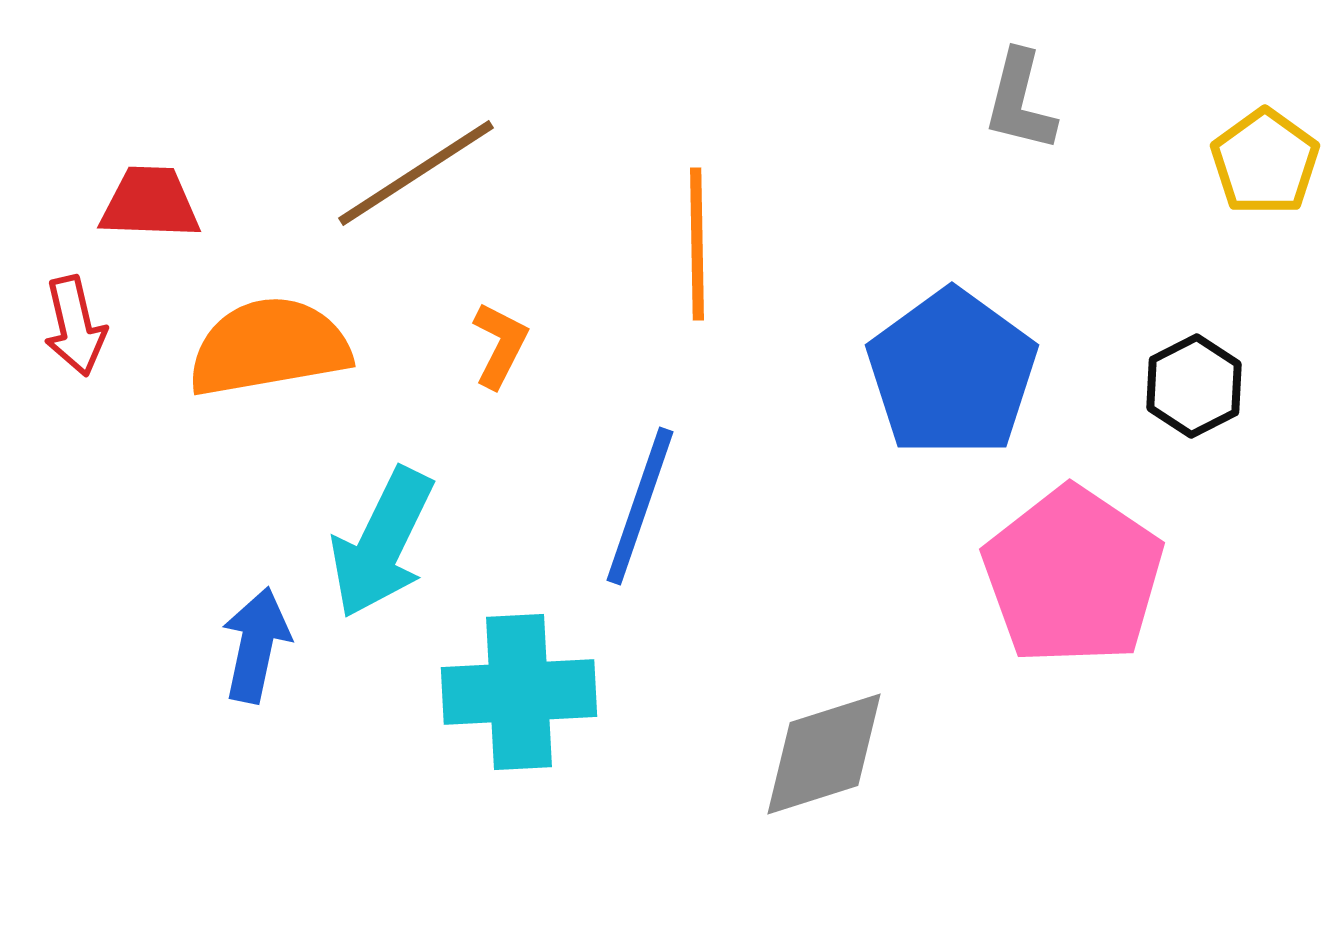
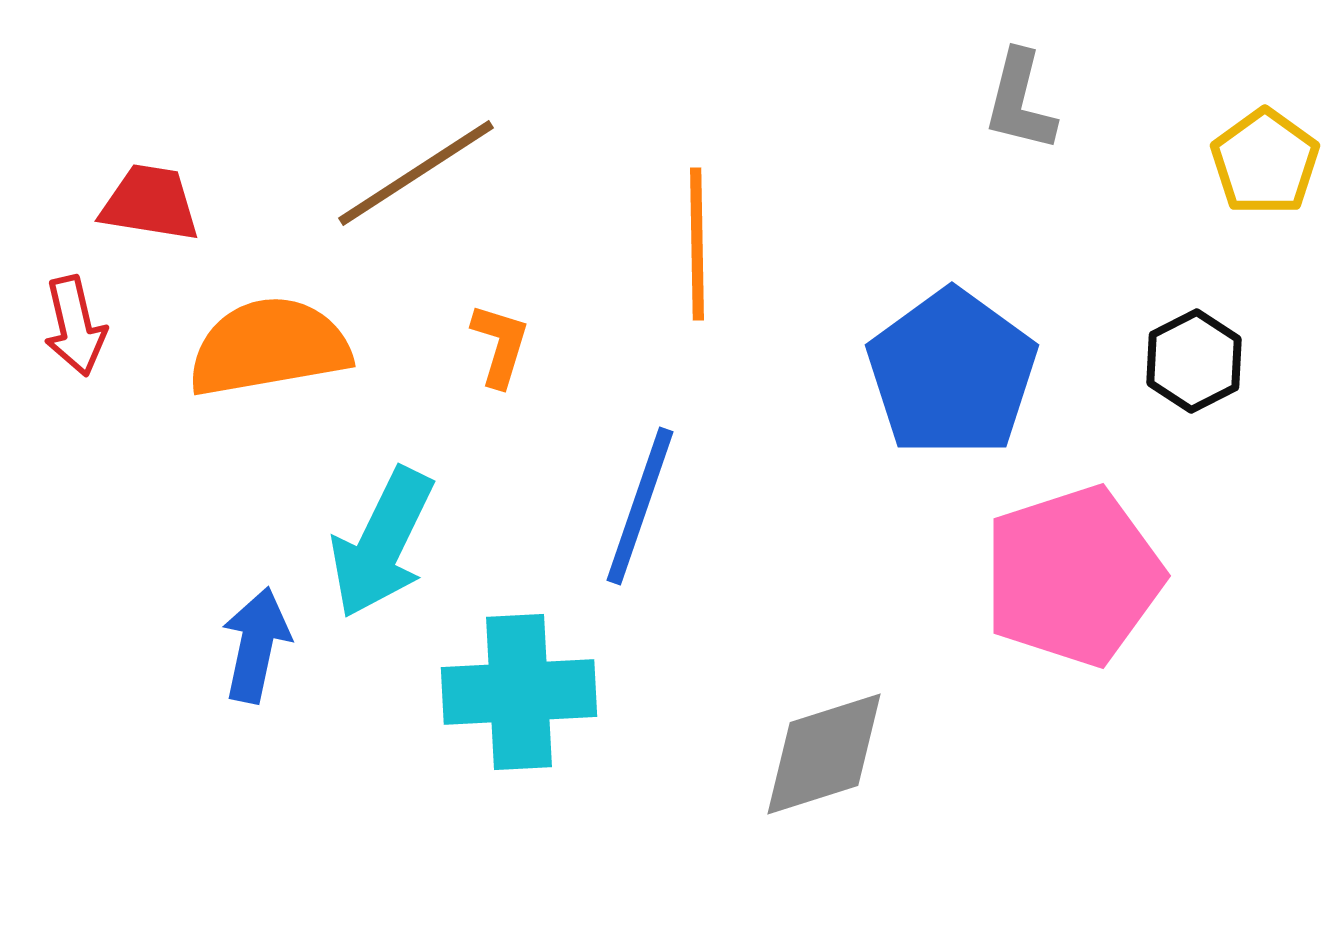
red trapezoid: rotated 7 degrees clockwise
orange L-shape: rotated 10 degrees counterclockwise
black hexagon: moved 25 px up
pink pentagon: rotated 20 degrees clockwise
